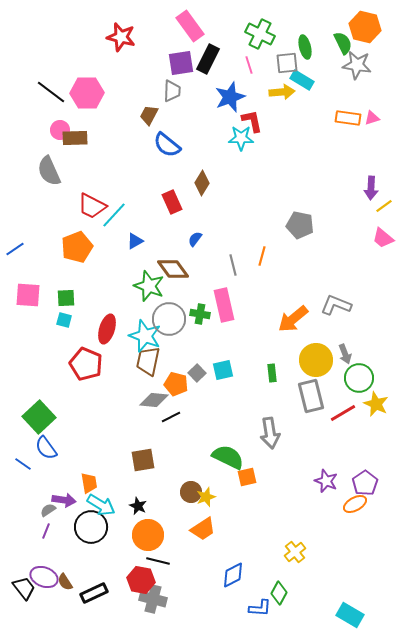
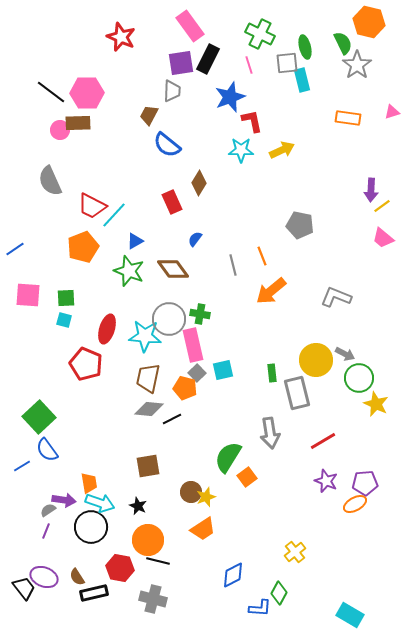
orange hexagon at (365, 27): moved 4 px right, 5 px up
red star at (121, 37): rotated 8 degrees clockwise
gray star at (357, 65): rotated 28 degrees clockwise
cyan rectangle at (302, 80): rotated 45 degrees clockwise
yellow arrow at (282, 92): moved 58 px down; rotated 20 degrees counterclockwise
pink triangle at (372, 118): moved 20 px right, 6 px up
brown rectangle at (75, 138): moved 3 px right, 15 px up
cyan star at (241, 138): moved 12 px down
gray semicircle at (49, 171): moved 1 px right, 10 px down
brown diamond at (202, 183): moved 3 px left
purple arrow at (371, 188): moved 2 px down
yellow line at (384, 206): moved 2 px left
orange pentagon at (77, 247): moved 6 px right
orange line at (262, 256): rotated 36 degrees counterclockwise
green star at (149, 286): moved 20 px left, 15 px up
pink rectangle at (224, 305): moved 31 px left, 40 px down
gray L-shape at (336, 305): moved 8 px up
orange arrow at (293, 319): moved 22 px left, 28 px up
cyan star at (145, 336): rotated 16 degrees counterclockwise
gray arrow at (345, 354): rotated 42 degrees counterclockwise
brown trapezoid at (148, 361): moved 17 px down
orange pentagon at (176, 384): moved 9 px right, 4 px down
gray rectangle at (311, 396): moved 14 px left, 3 px up
gray diamond at (154, 400): moved 5 px left, 9 px down
red line at (343, 413): moved 20 px left, 28 px down
black line at (171, 417): moved 1 px right, 2 px down
blue semicircle at (46, 448): moved 1 px right, 2 px down
green semicircle at (228, 457): rotated 84 degrees counterclockwise
brown square at (143, 460): moved 5 px right, 6 px down
blue line at (23, 464): moved 1 px left, 2 px down; rotated 66 degrees counterclockwise
orange square at (247, 477): rotated 24 degrees counterclockwise
purple pentagon at (365, 483): rotated 30 degrees clockwise
cyan arrow at (101, 505): moved 1 px left, 2 px up; rotated 12 degrees counterclockwise
orange circle at (148, 535): moved 5 px down
red hexagon at (141, 580): moved 21 px left, 12 px up
brown semicircle at (65, 582): moved 12 px right, 5 px up
black rectangle at (94, 593): rotated 12 degrees clockwise
